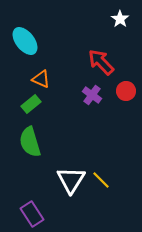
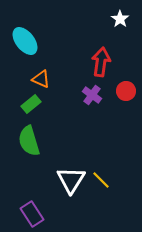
red arrow: rotated 52 degrees clockwise
green semicircle: moved 1 px left, 1 px up
